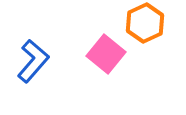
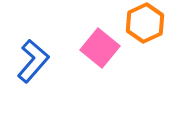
pink square: moved 6 px left, 6 px up
